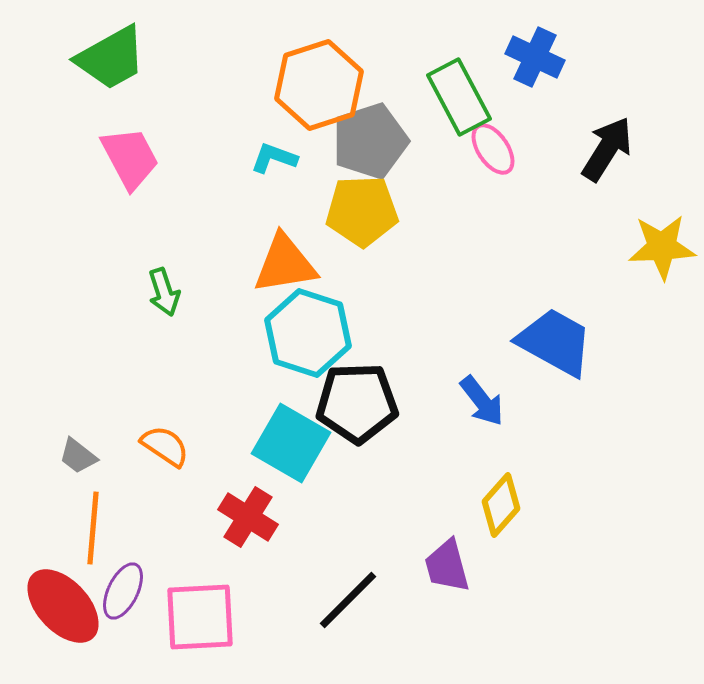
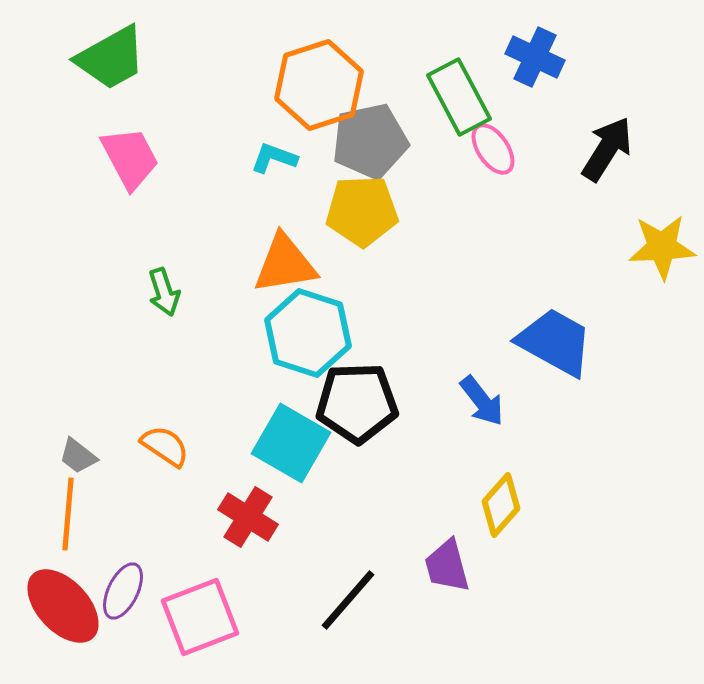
gray pentagon: rotated 6 degrees clockwise
orange line: moved 25 px left, 14 px up
black line: rotated 4 degrees counterclockwise
pink square: rotated 18 degrees counterclockwise
